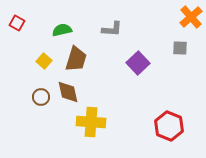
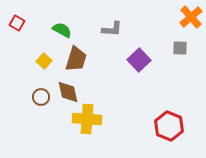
green semicircle: rotated 42 degrees clockwise
purple square: moved 1 px right, 3 px up
yellow cross: moved 4 px left, 3 px up
